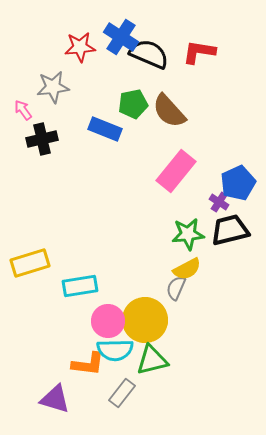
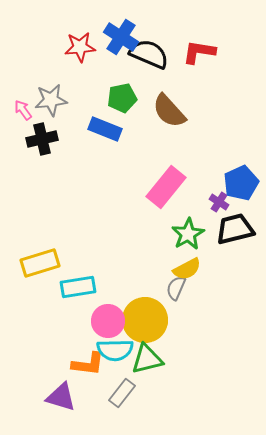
gray star: moved 2 px left, 13 px down
green pentagon: moved 11 px left, 6 px up
pink rectangle: moved 10 px left, 16 px down
blue pentagon: moved 3 px right
black trapezoid: moved 5 px right, 1 px up
green star: rotated 24 degrees counterclockwise
yellow rectangle: moved 10 px right
cyan rectangle: moved 2 px left, 1 px down
green triangle: moved 5 px left, 1 px up
purple triangle: moved 6 px right, 2 px up
